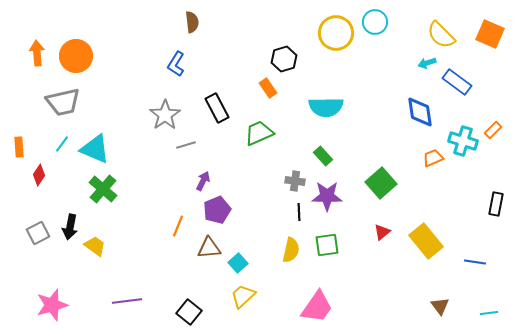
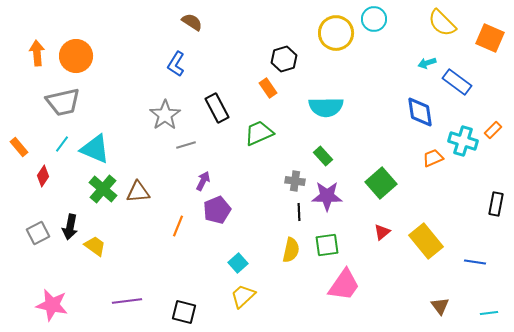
brown semicircle at (192, 22): rotated 50 degrees counterclockwise
cyan circle at (375, 22): moved 1 px left, 3 px up
orange square at (490, 34): moved 4 px down
yellow semicircle at (441, 35): moved 1 px right, 12 px up
orange rectangle at (19, 147): rotated 36 degrees counterclockwise
red diamond at (39, 175): moved 4 px right, 1 px down
brown triangle at (209, 248): moved 71 px left, 56 px up
pink star at (52, 305): rotated 28 degrees clockwise
pink trapezoid at (317, 307): moved 27 px right, 22 px up
black square at (189, 312): moved 5 px left; rotated 25 degrees counterclockwise
